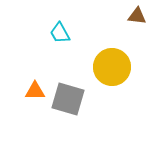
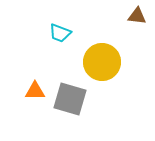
cyan trapezoid: rotated 40 degrees counterclockwise
yellow circle: moved 10 px left, 5 px up
gray square: moved 2 px right
